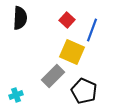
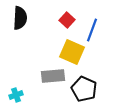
gray rectangle: rotated 40 degrees clockwise
black pentagon: moved 2 px up
